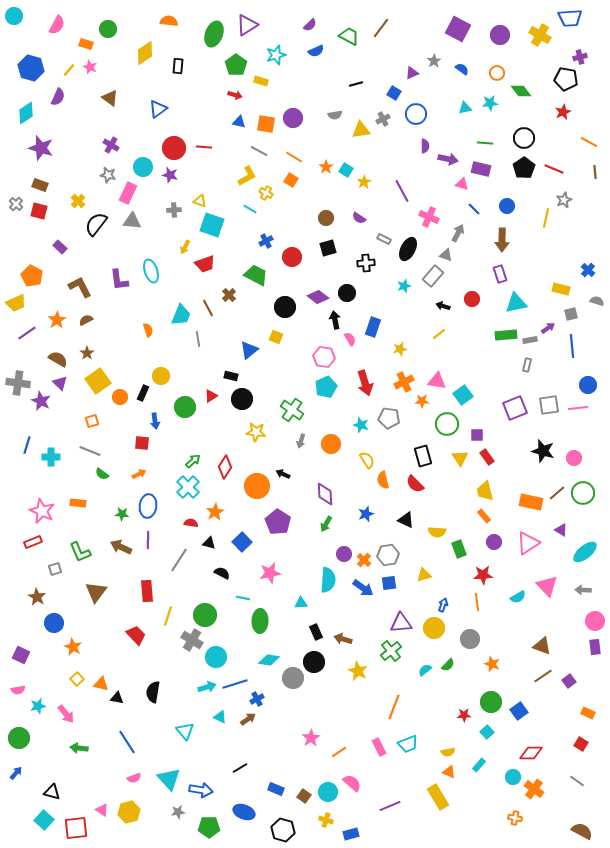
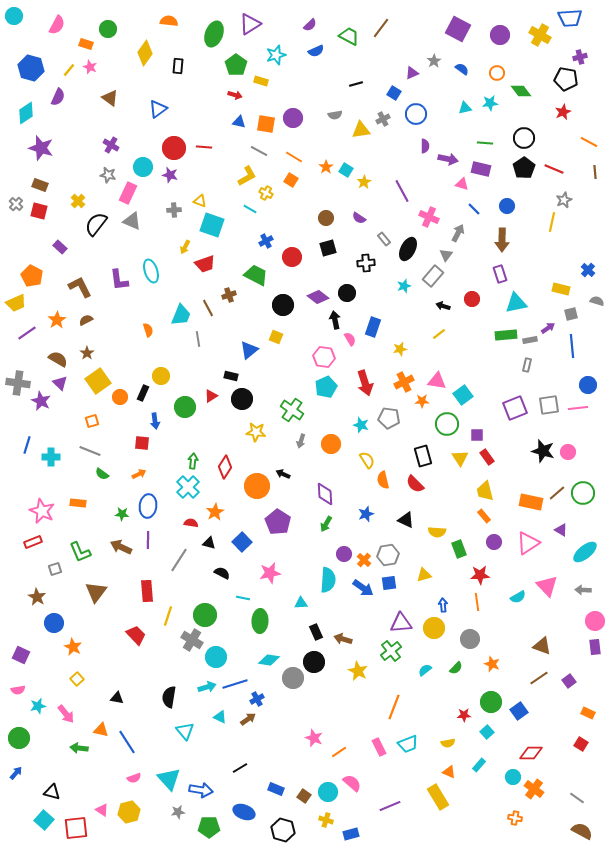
purple triangle at (247, 25): moved 3 px right, 1 px up
yellow diamond at (145, 53): rotated 20 degrees counterclockwise
yellow line at (546, 218): moved 6 px right, 4 px down
gray triangle at (132, 221): rotated 18 degrees clockwise
gray rectangle at (384, 239): rotated 24 degrees clockwise
gray triangle at (446, 255): rotated 48 degrees clockwise
brown cross at (229, 295): rotated 24 degrees clockwise
black circle at (285, 307): moved 2 px left, 2 px up
pink circle at (574, 458): moved 6 px left, 6 px up
green arrow at (193, 461): rotated 42 degrees counterclockwise
red star at (483, 575): moved 3 px left
blue arrow at (443, 605): rotated 24 degrees counterclockwise
green semicircle at (448, 665): moved 8 px right, 3 px down
brown line at (543, 676): moved 4 px left, 2 px down
orange triangle at (101, 684): moved 46 px down
black semicircle at (153, 692): moved 16 px right, 5 px down
pink star at (311, 738): moved 3 px right; rotated 18 degrees counterclockwise
yellow semicircle at (448, 752): moved 9 px up
gray line at (577, 781): moved 17 px down
